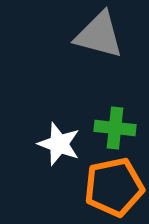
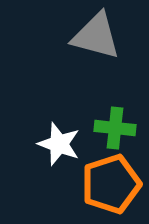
gray triangle: moved 3 px left, 1 px down
orange pentagon: moved 3 px left, 3 px up; rotated 6 degrees counterclockwise
